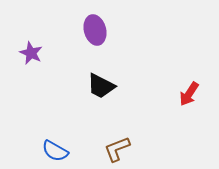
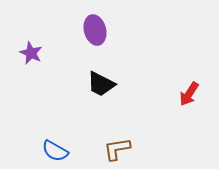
black trapezoid: moved 2 px up
brown L-shape: rotated 12 degrees clockwise
